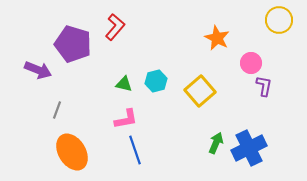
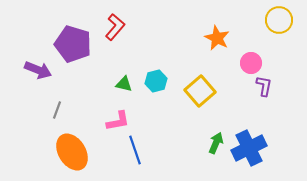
pink L-shape: moved 8 px left, 2 px down
